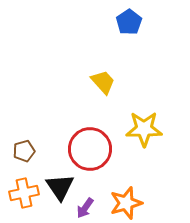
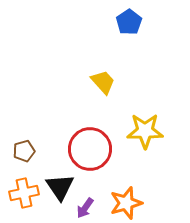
yellow star: moved 1 px right, 2 px down
